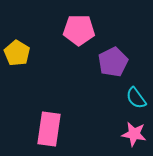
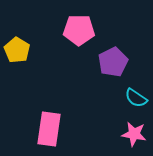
yellow pentagon: moved 3 px up
cyan semicircle: rotated 20 degrees counterclockwise
